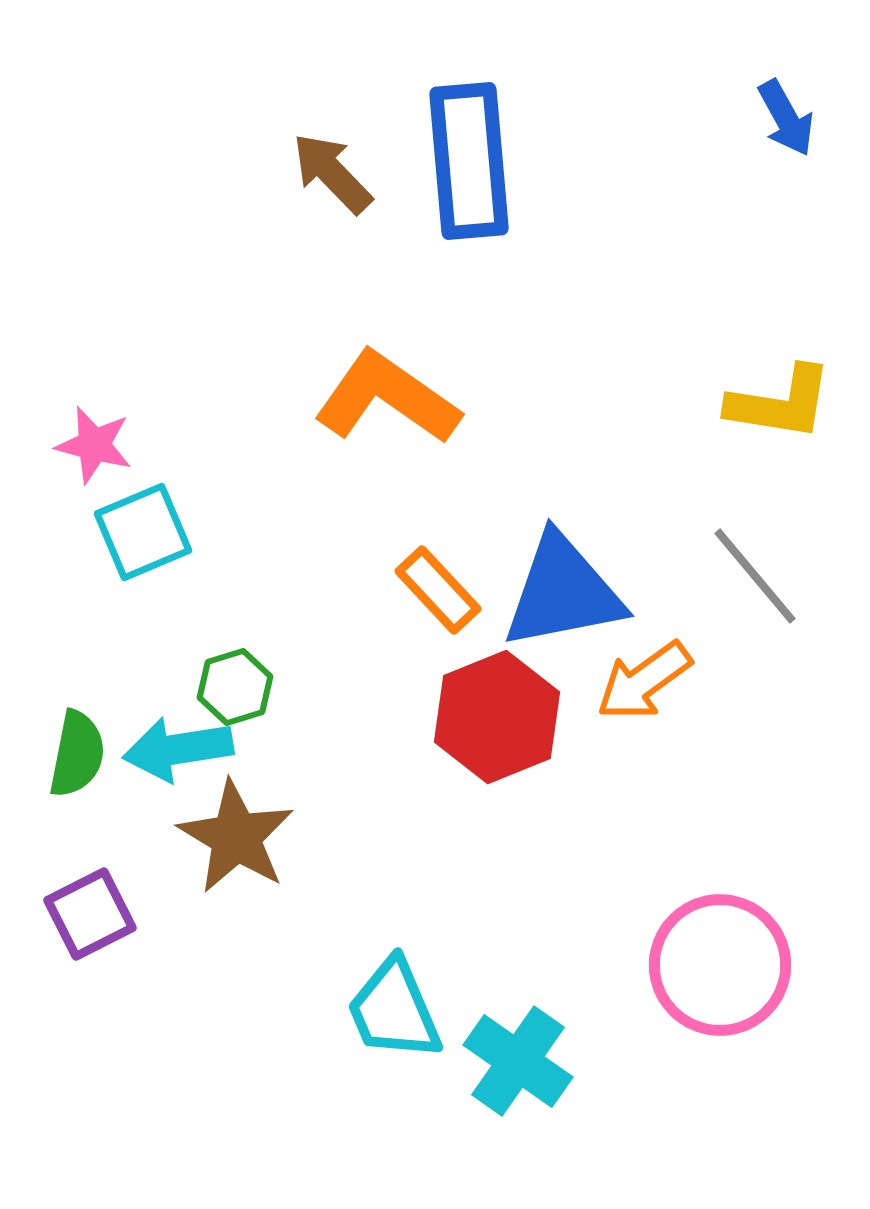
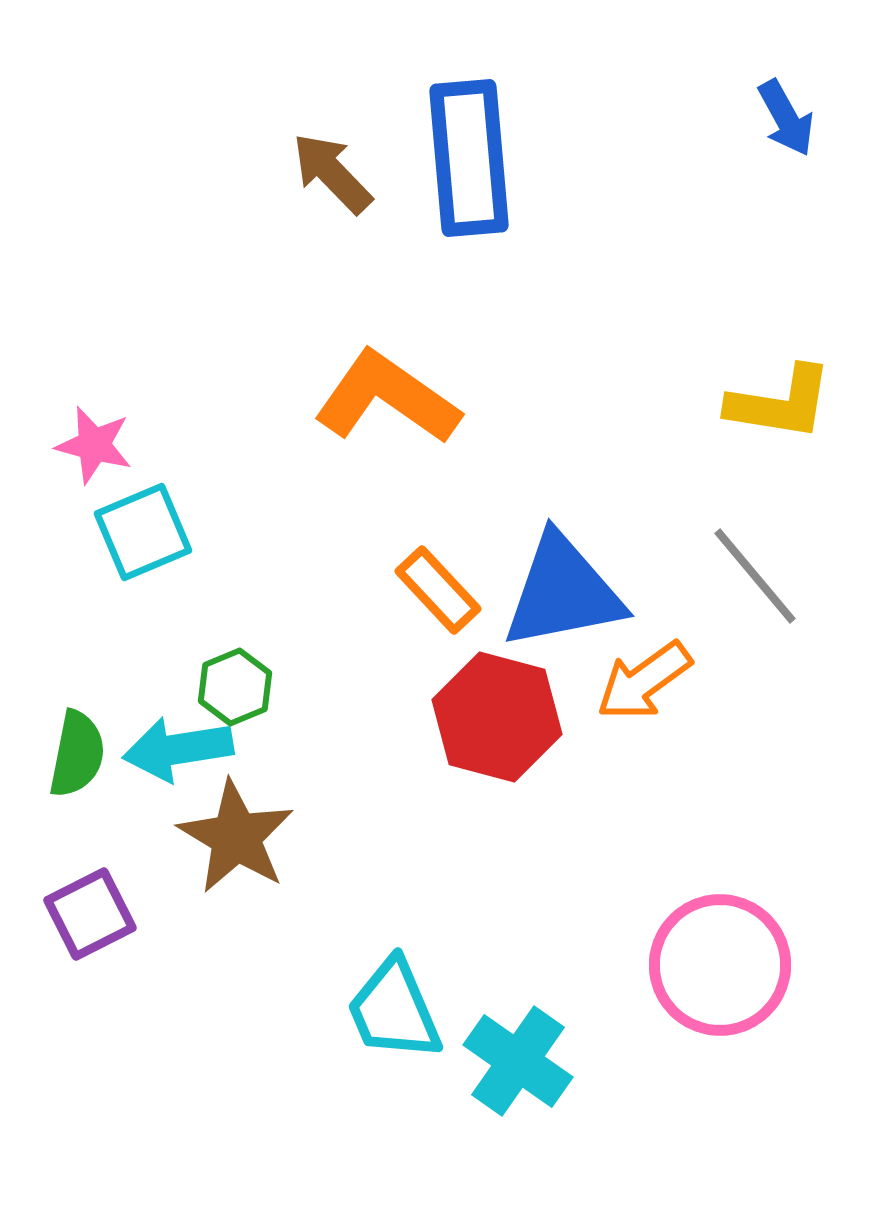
blue rectangle: moved 3 px up
green hexagon: rotated 6 degrees counterclockwise
red hexagon: rotated 23 degrees counterclockwise
